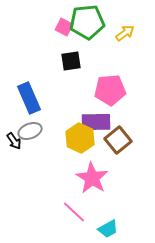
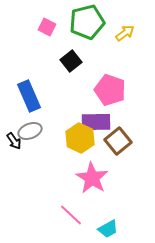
green pentagon: rotated 8 degrees counterclockwise
pink square: moved 17 px left
black square: rotated 30 degrees counterclockwise
pink pentagon: rotated 24 degrees clockwise
blue rectangle: moved 2 px up
brown square: moved 1 px down
pink line: moved 3 px left, 3 px down
